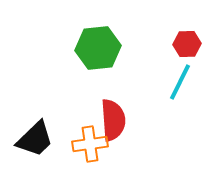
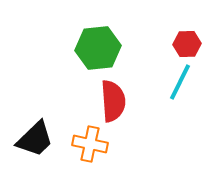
red semicircle: moved 19 px up
orange cross: rotated 20 degrees clockwise
